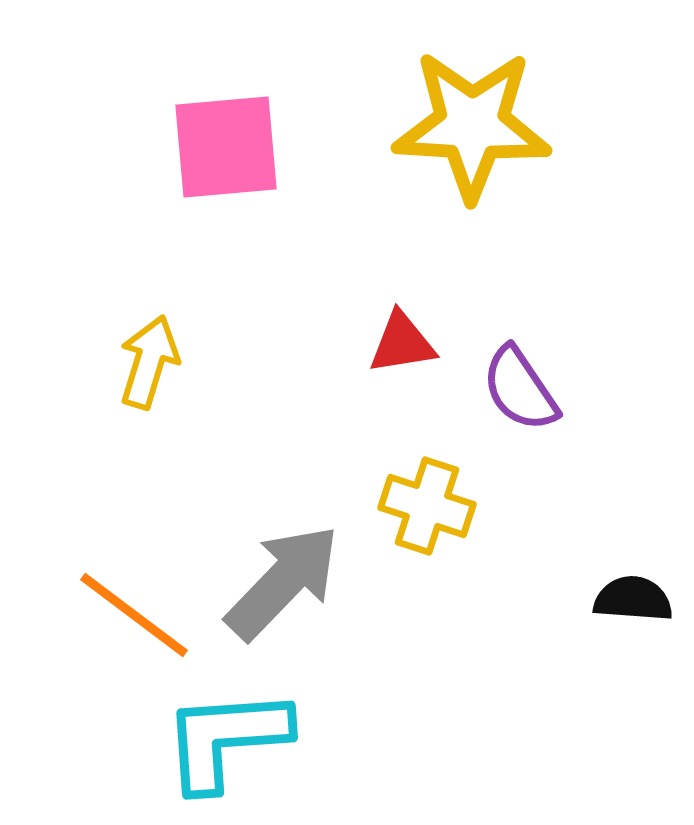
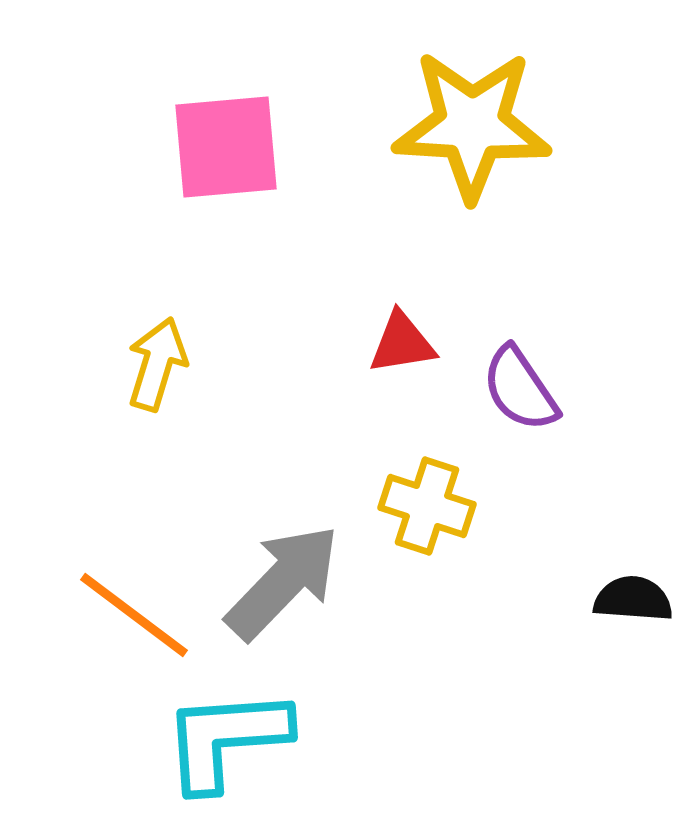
yellow arrow: moved 8 px right, 2 px down
